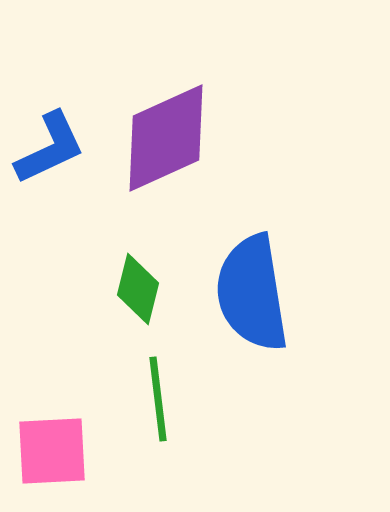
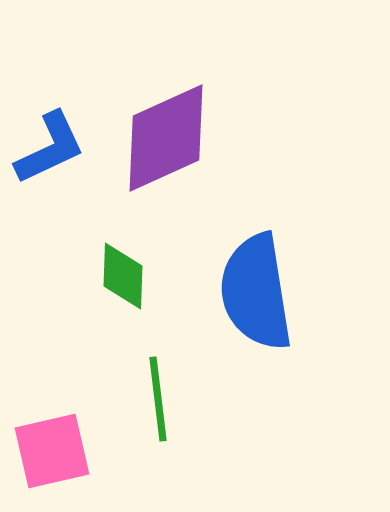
green diamond: moved 15 px left, 13 px up; rotated 12 degrees counterclockwise
blue semicircle: moved 4 px right, 1 px up
pink square: rotated 10 degrees counterclockwise
